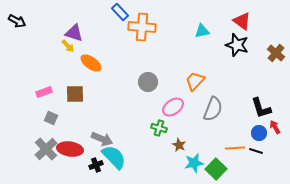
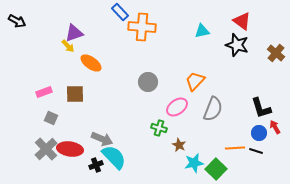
purple triangle: rotated 36 degrees counterclockwise
pink ellipse: moved 4 px right
